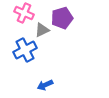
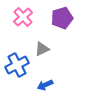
pink cross: moved 1 px left, 4 px down; rotated 24 degrees clockwise
gray triangle: moved 19 px down
blue cross: moved 8 px left, 15 px down
